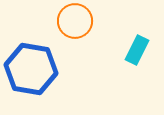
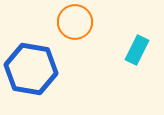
orange circle: moved 1 px down
